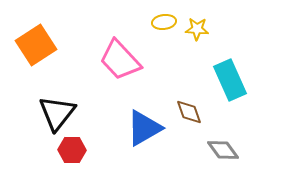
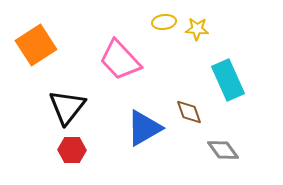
cyan rectangle: moved 2 px left
black triangle: moved 10 px right, 6 px up
